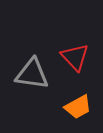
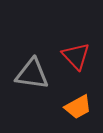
red triangle: moved 1 px right, 1 px up
